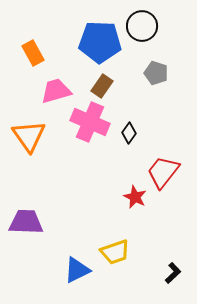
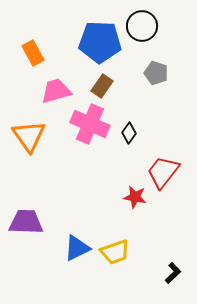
pink cross: moved 2 px down
red star: rotated 15 degrees counterclockwise
blue triangle: moved 22 px up
